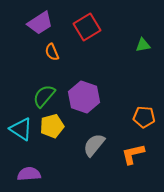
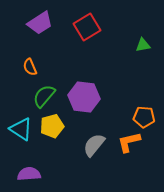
orange semicircle: moved 22 px left, 15 px down
purple hexagon: rotated 12 degrees counterclockwise
orange L-shape: moved 4 px left, 12 px up
